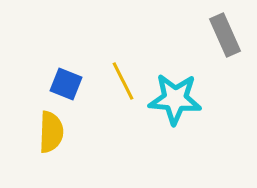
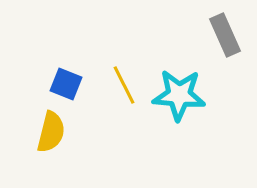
yellow line: moved 1 px right, 4 px down
cyan star: moved 4 px right, 4 px up
yellow semicircle: rotated 12 degrees clockwise
